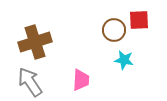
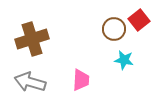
red square: rotated 35 degrees counterclockwise
brown circle: moved 1 px up
brown cross: moved 3 px left, 3 px up
gray arrow: rotated 40 degrees counterclockwise
